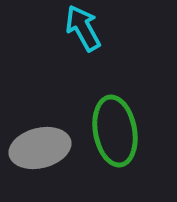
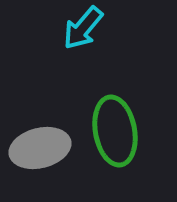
cyan arrow: rotated 111 degrees counterclockwise
